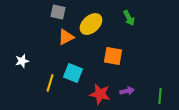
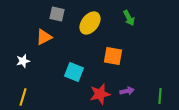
gray square: moved 1 px left, 2 px down
yellow ellipse: moved 1 px left, 1 px up; rotated 10 degrees counterclockwise
orange triangle: moved 22 px left
white star: moved 1 px right
cyan square: moved 1 px right, 1 px up
yellow line: moved 27 px left, 14 px down
red star: rotated 25 degrees counterclockwise
